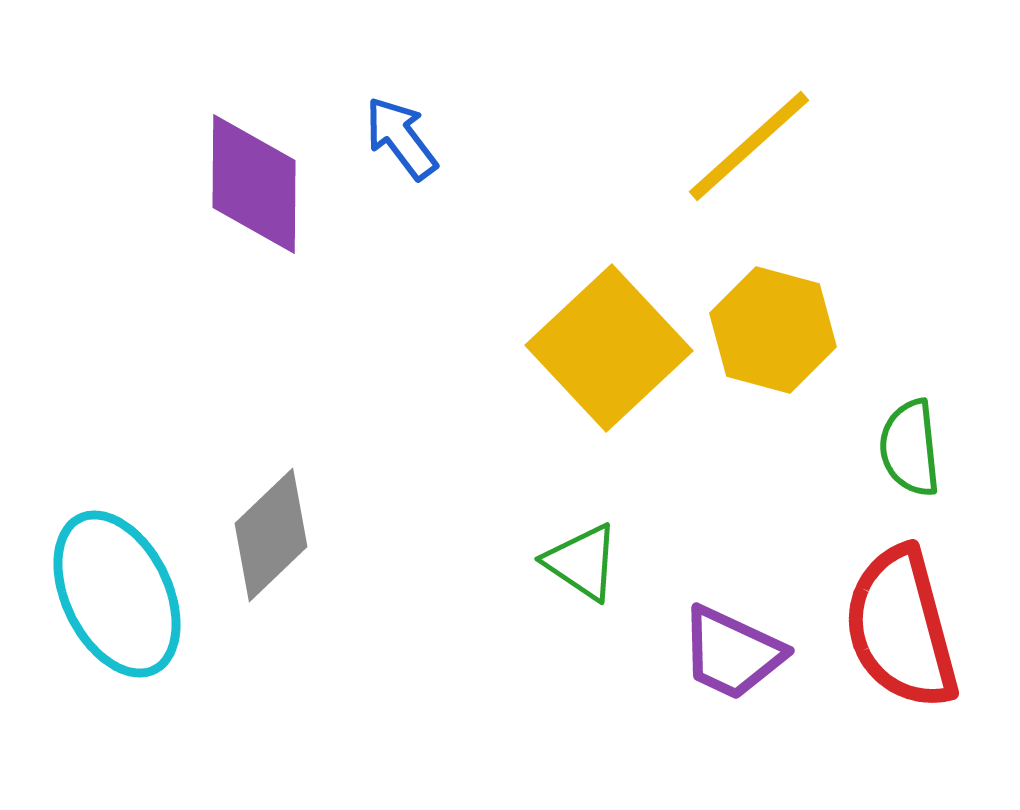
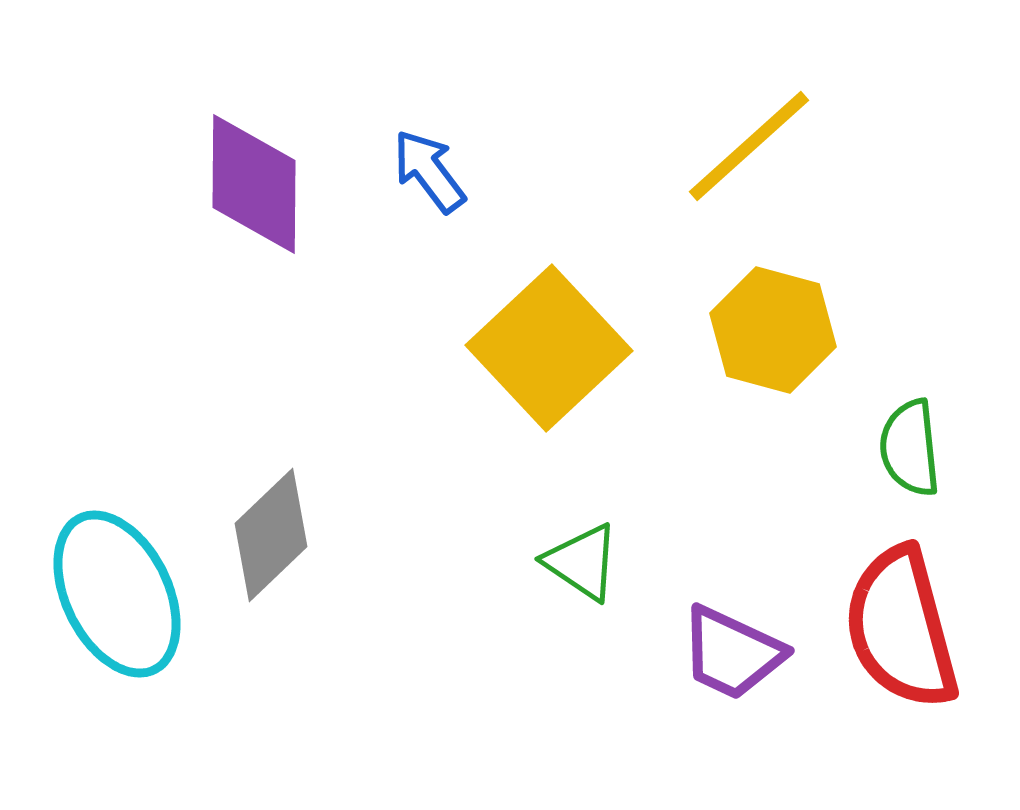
blue arrow: moved 28 px right, 33 px down
yellow square: moved 60 px left
